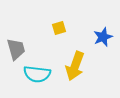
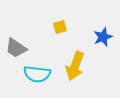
yellow square: moved 1 px right, 1 px up
gray trapezoid: moved 1 px up; rotated 140 degrees clockwise
